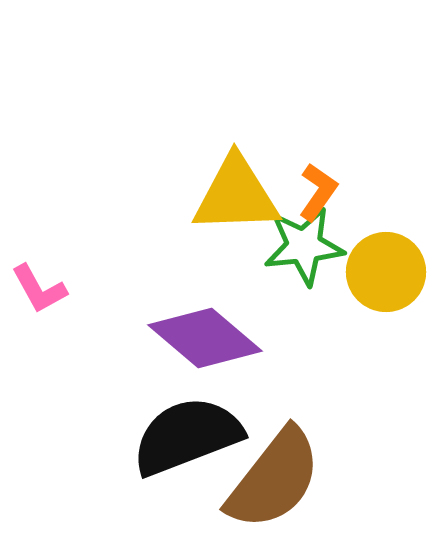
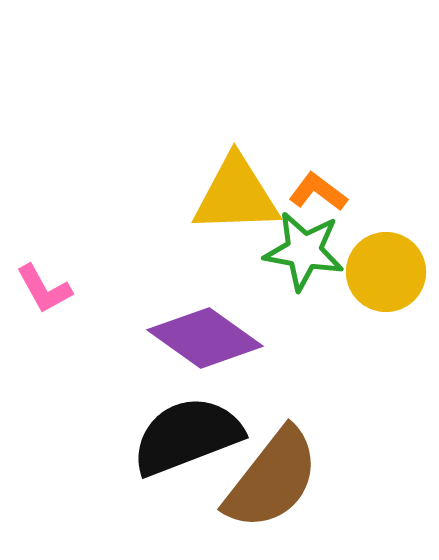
orange L-shape: rotated 88 degrees counterclockwise
green star: moved 5 px down; rotated 16 degrees clockwise
pink L-shape: moved 5 px right
purple diamond: rotated 5 degrees counterclockwise
brown semicircle: moved 2 px left
